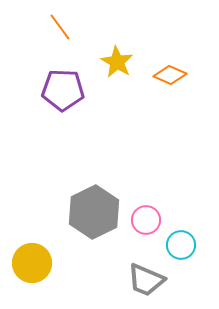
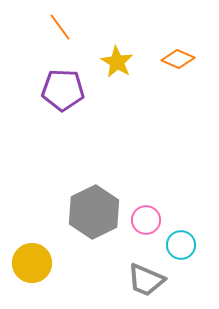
orange diamond: moved 8 px right, 16 px up
